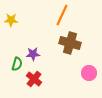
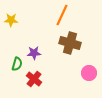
purple star: moved 1 px right, 1 px up
